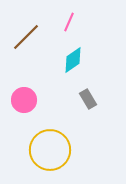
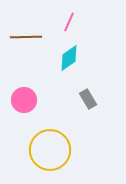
brown line: rotated 44 degrees clockwise
cyan diamond: moved 4 px left, 2 px up
